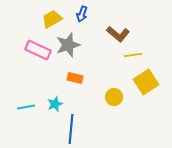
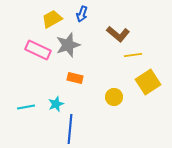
yellow square: moved 2 px right
cyan star: moved 1 px right
blue line: moved 1 px left
